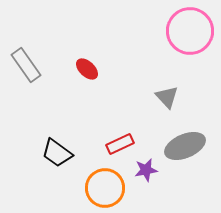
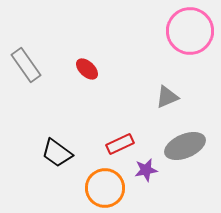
gray triangle: rotated 50 degrees clockwise
